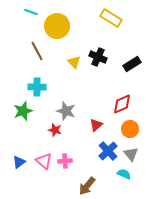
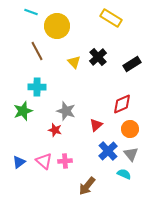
black cross: rotated 24 degrees clockwise
